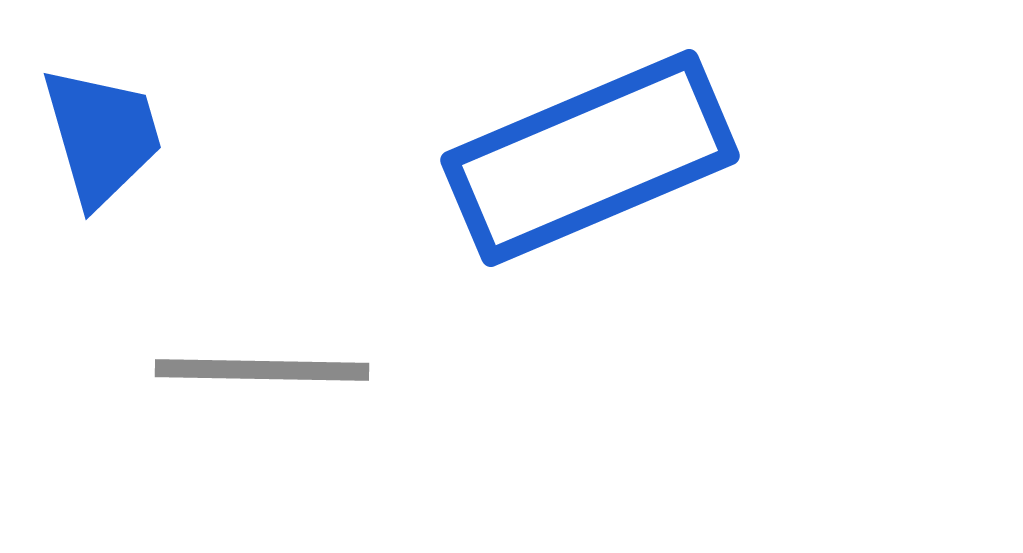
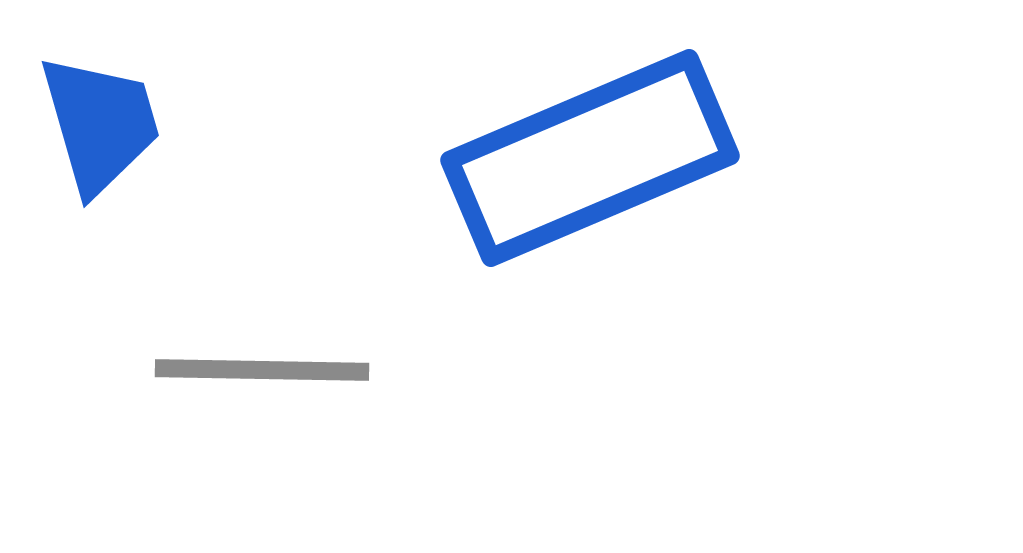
blue trapezoid: moved 2 px left, 12 px up
